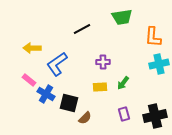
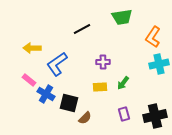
orange L-shape: rotated 30 degrees clockwise
